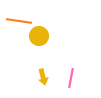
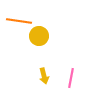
yellow arrow: moved 1 px right, 1 px up
